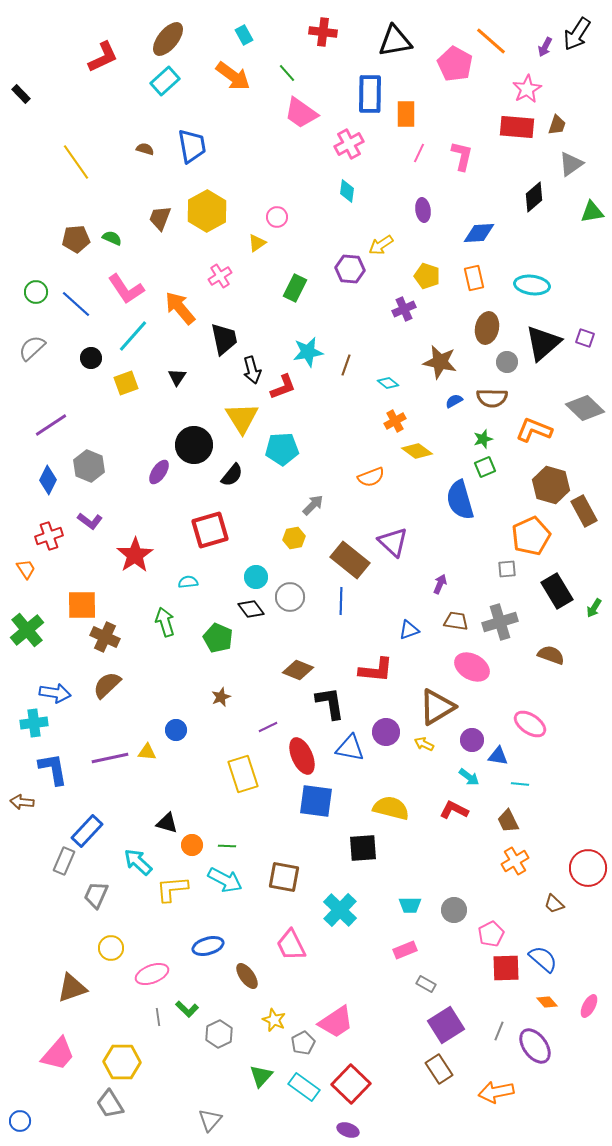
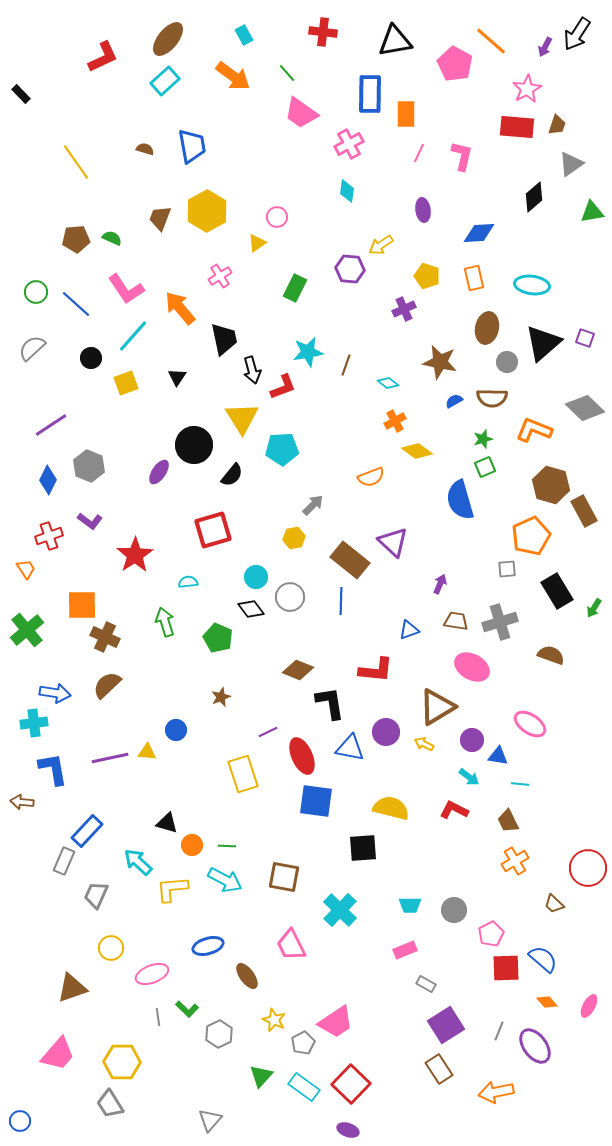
red square at (210, 530): moved 3 px right
purple line at (268, 727): moved 5 px down
